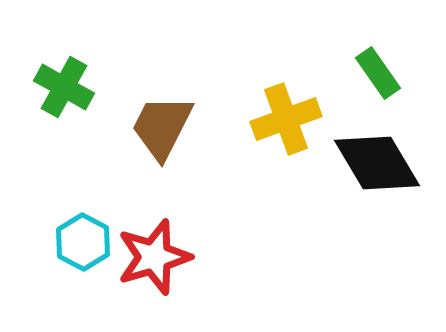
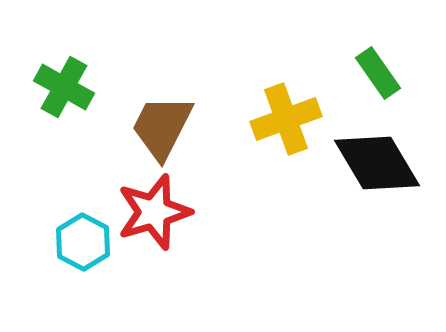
red star: moved 45 px up
